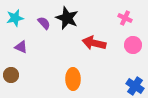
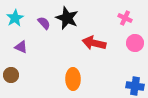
cyan star: rotated 18 degrees counterclockwise
pink circle: moved 2 px right, 2 px up
blue cross: rotated 24 degrees counterclockwise
